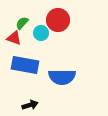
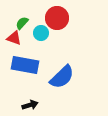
red circle: moved 1 px left, 2 px up
blue semicircle: rotated 44 degrees counterclockwise
